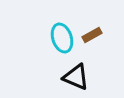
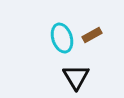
black triangle: rotated 36 degrees clockwise
